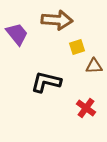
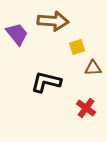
brown arrow: moved 4 px left, 1 px down
brown triangle: moved 1 px left, 2 px down
